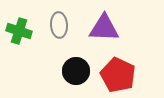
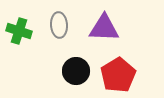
red pentagon: rotated 16 degrees clockwise
